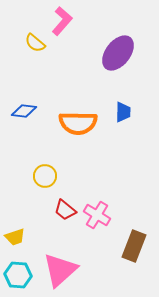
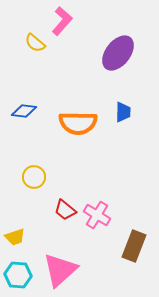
yellow circle: moved 11 px left, 1 px down
